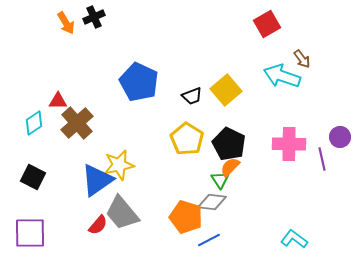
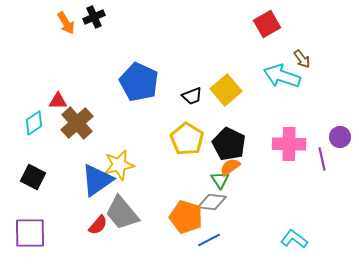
orange semicircle: rotated 10 degrees clockwise
